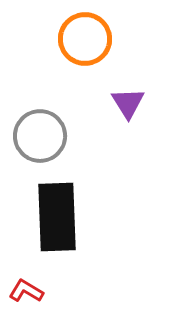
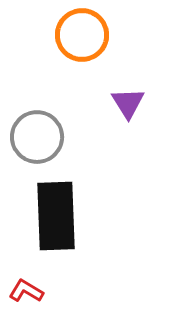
orange circle: moved 3 px left, 4 px up
gray circle: moved 3 px left, 1 px down
black rectangle: moved 1 px left, 1 px up
